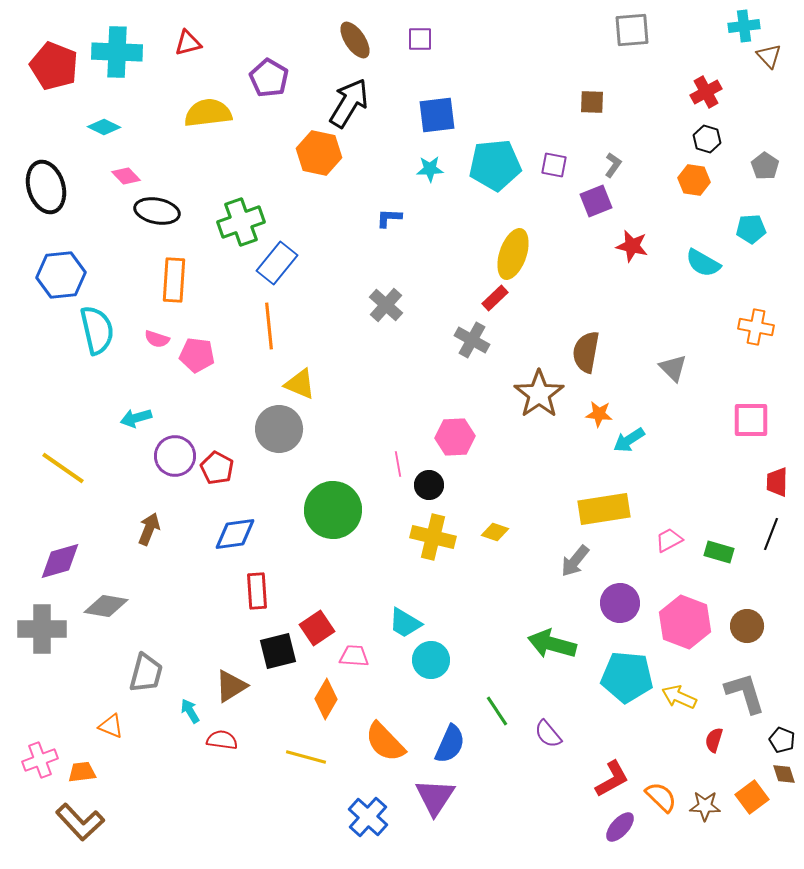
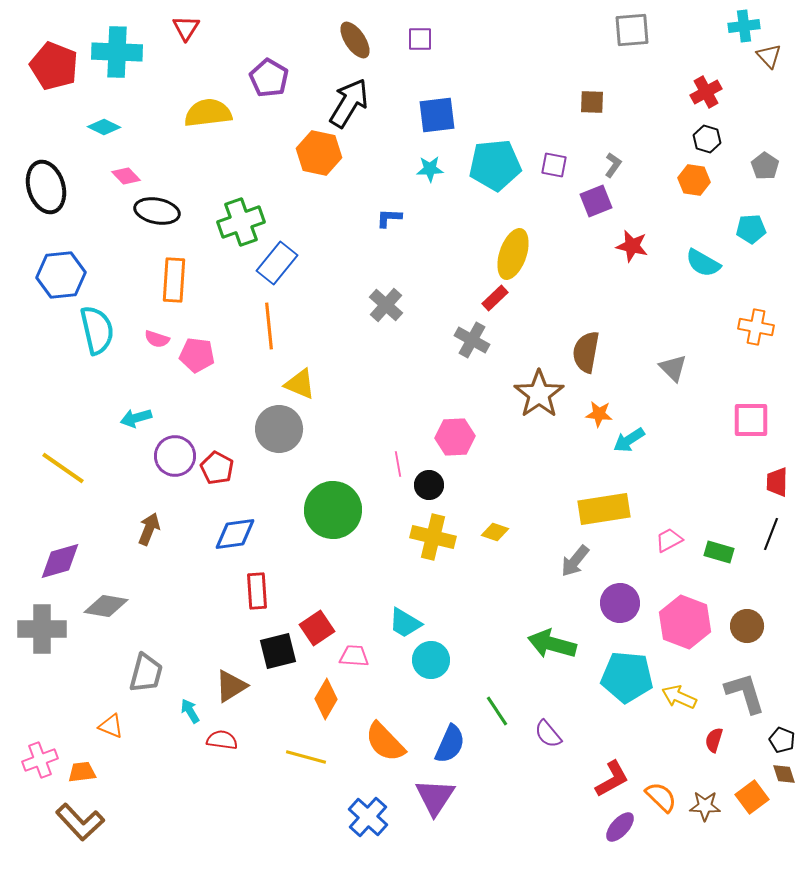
red triangle at (188, 43): moved 2 px left, 15 px up; rotated 44 degrees counterclockwise
